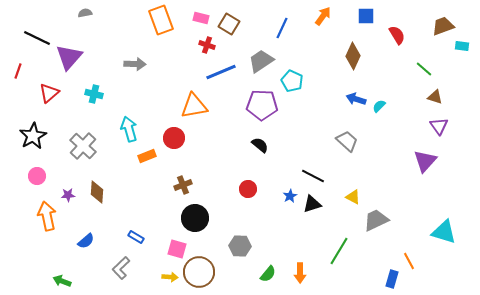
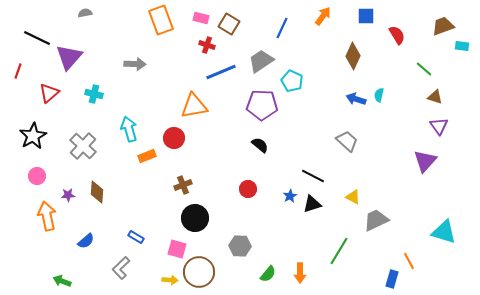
cyan semicircle at (379, 106): moved 11 px up; rotated 32 degrees counterclockwise
yellow arrow at (170, 277): moved 3 px down
